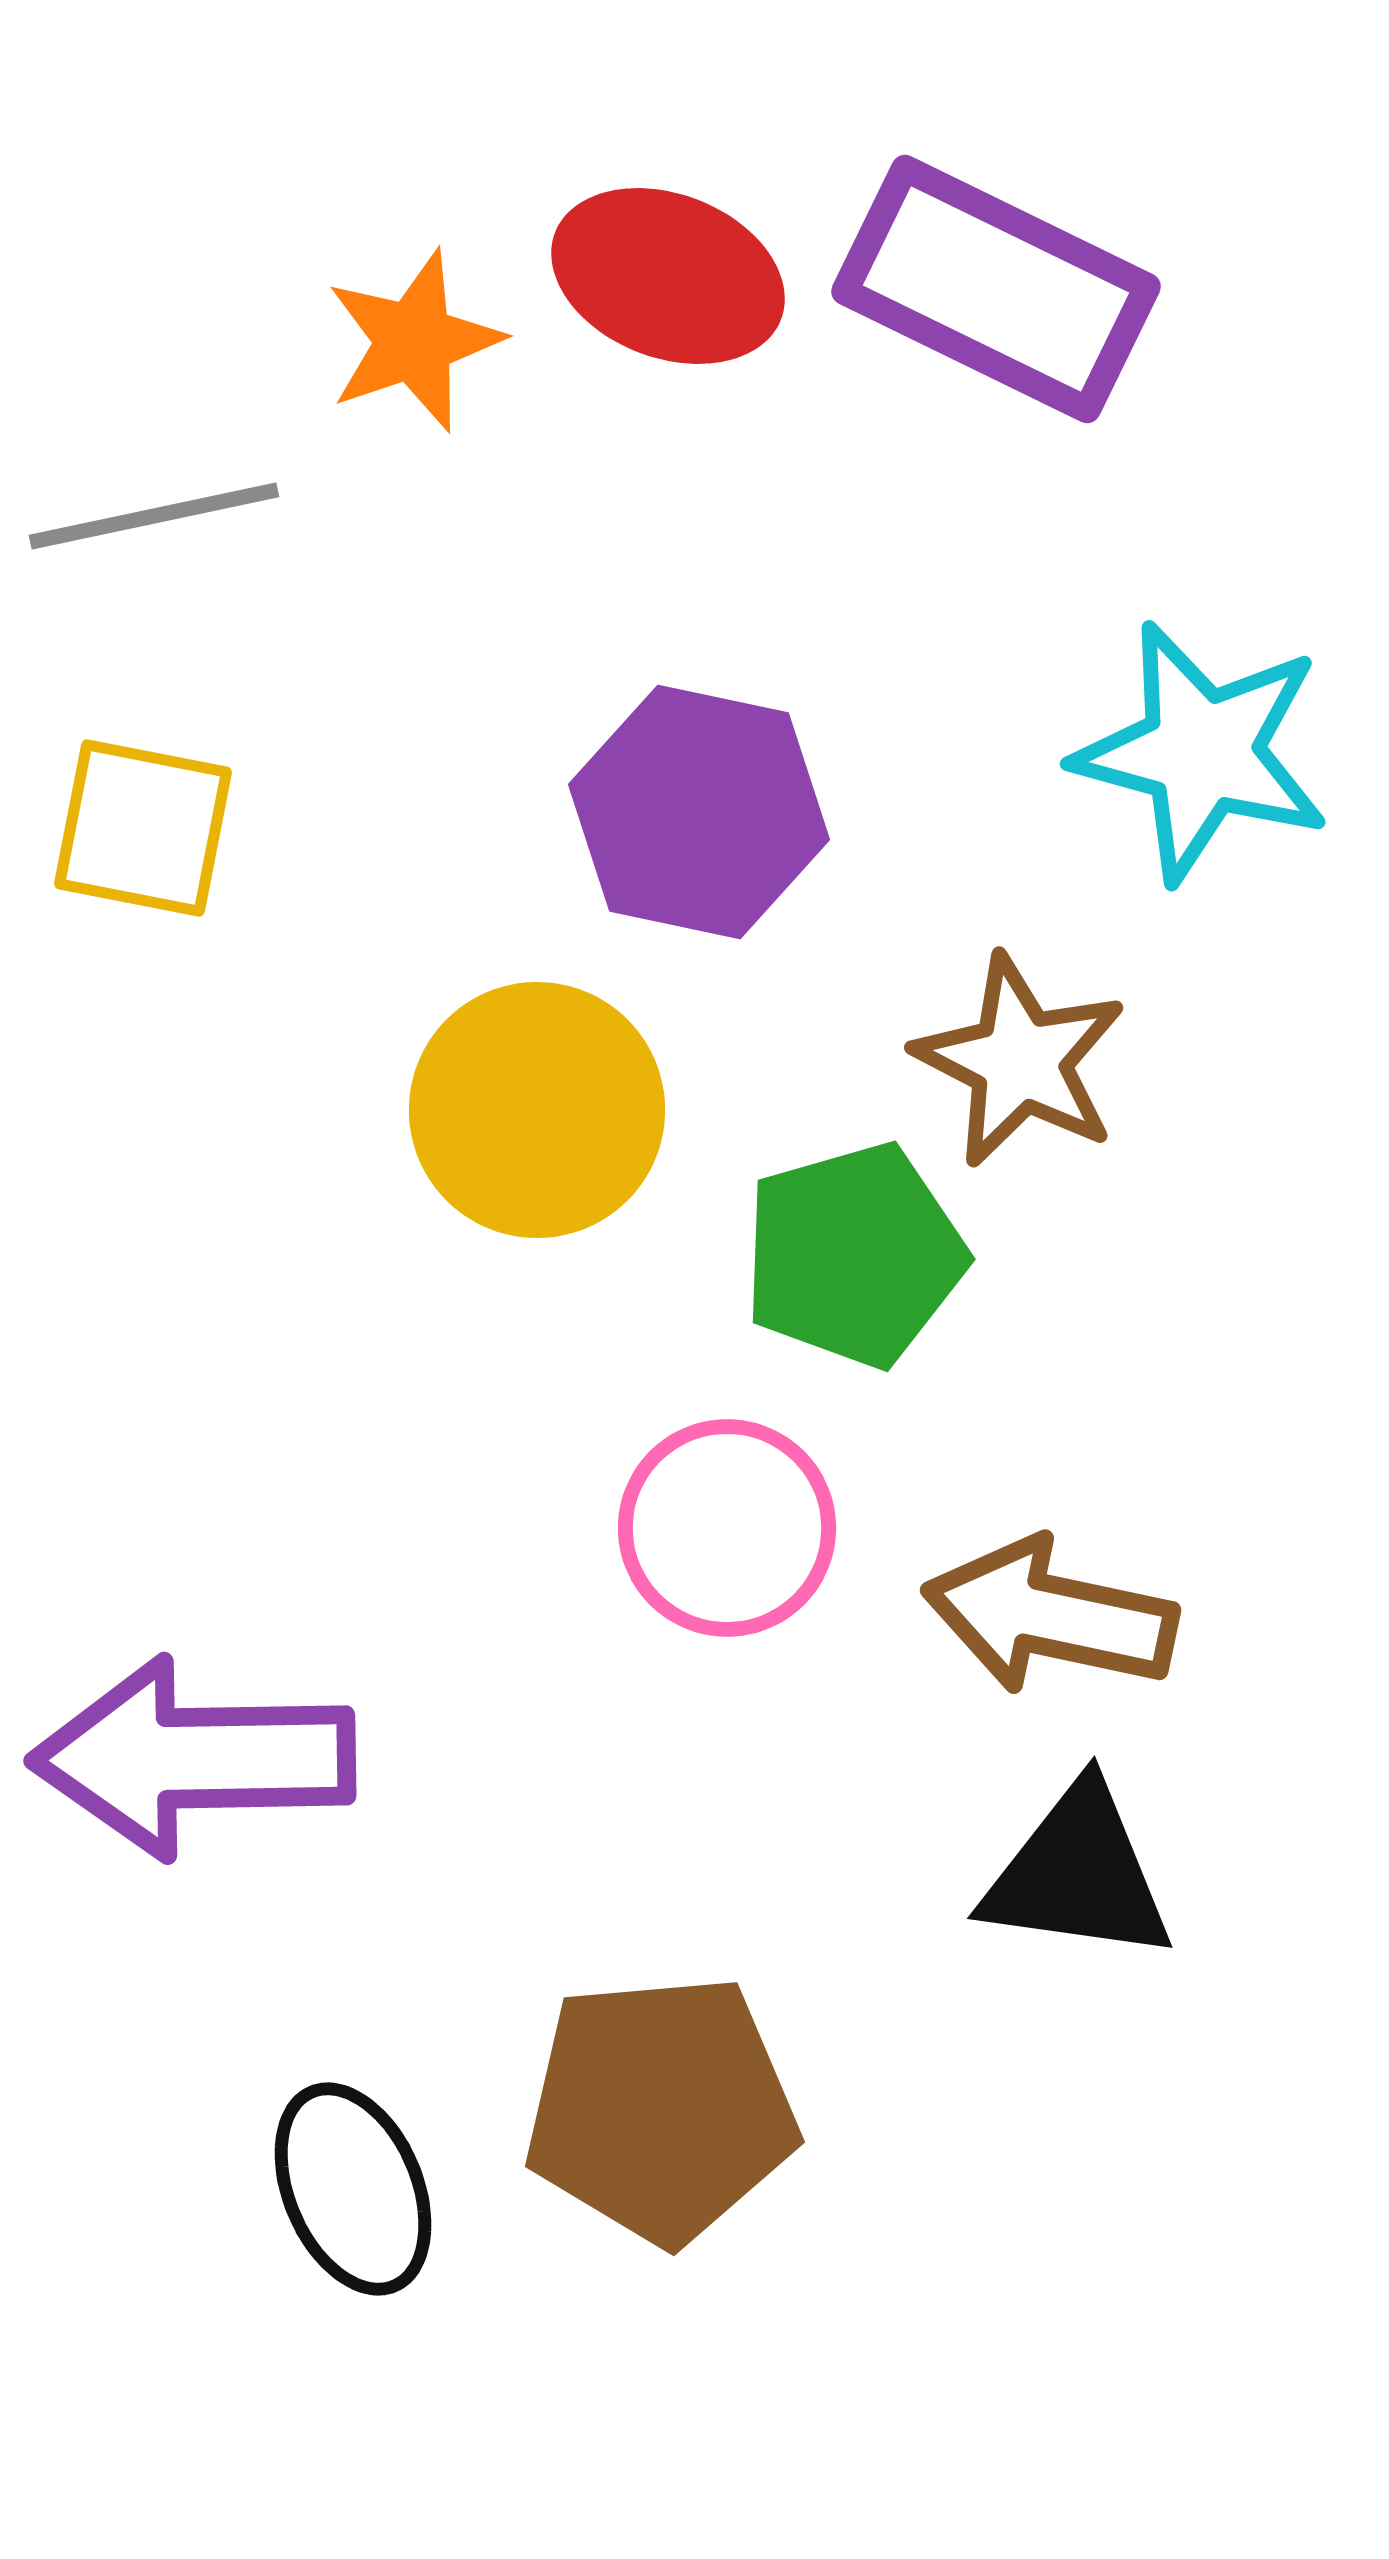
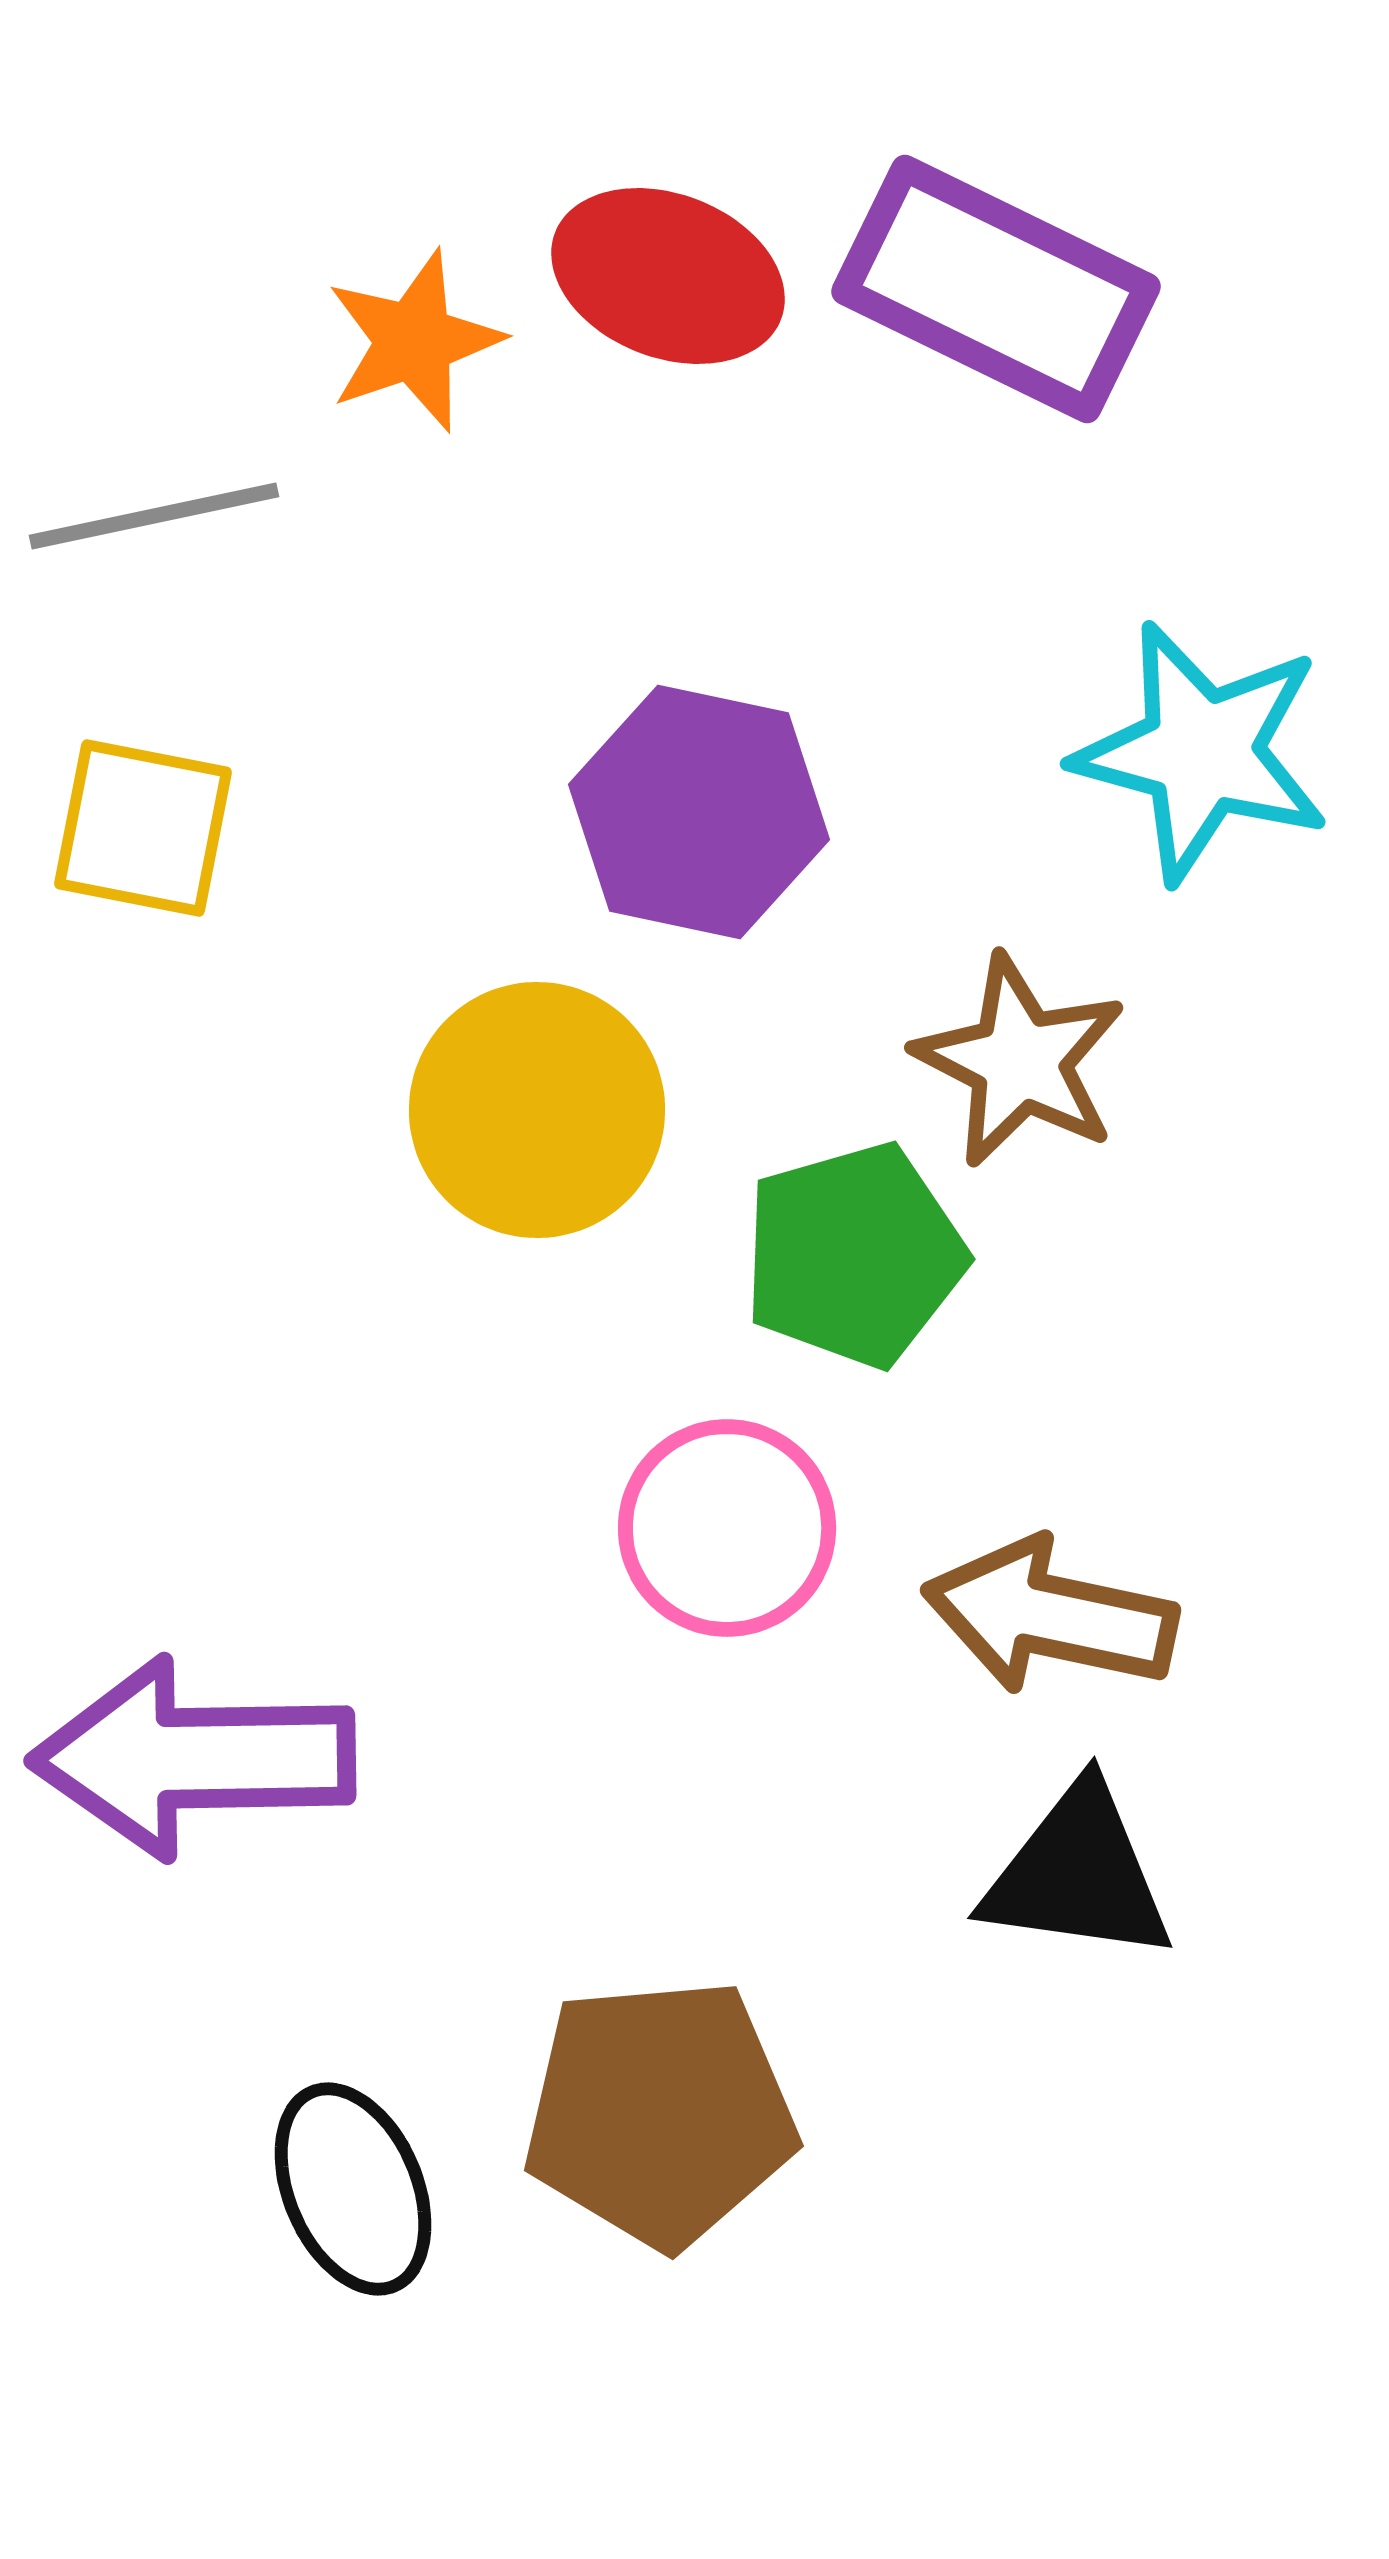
brown pentagon: moved 1 px left, 4 px down
